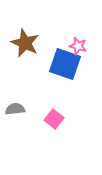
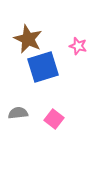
brown star: moved 3 px right, 4 px up
blue square: moved 22 px left, 3 px down; rotated 36 degrees counterclockwise
gray semicircle: moved 3 px right, 4 px down
